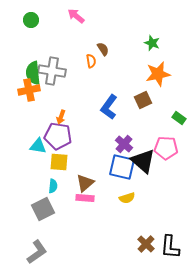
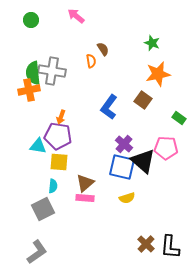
brown square: rotated 30 degrees counterclockwise
